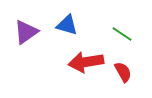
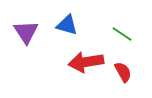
purple triangle: rotated 28 degrees counterclockwise
